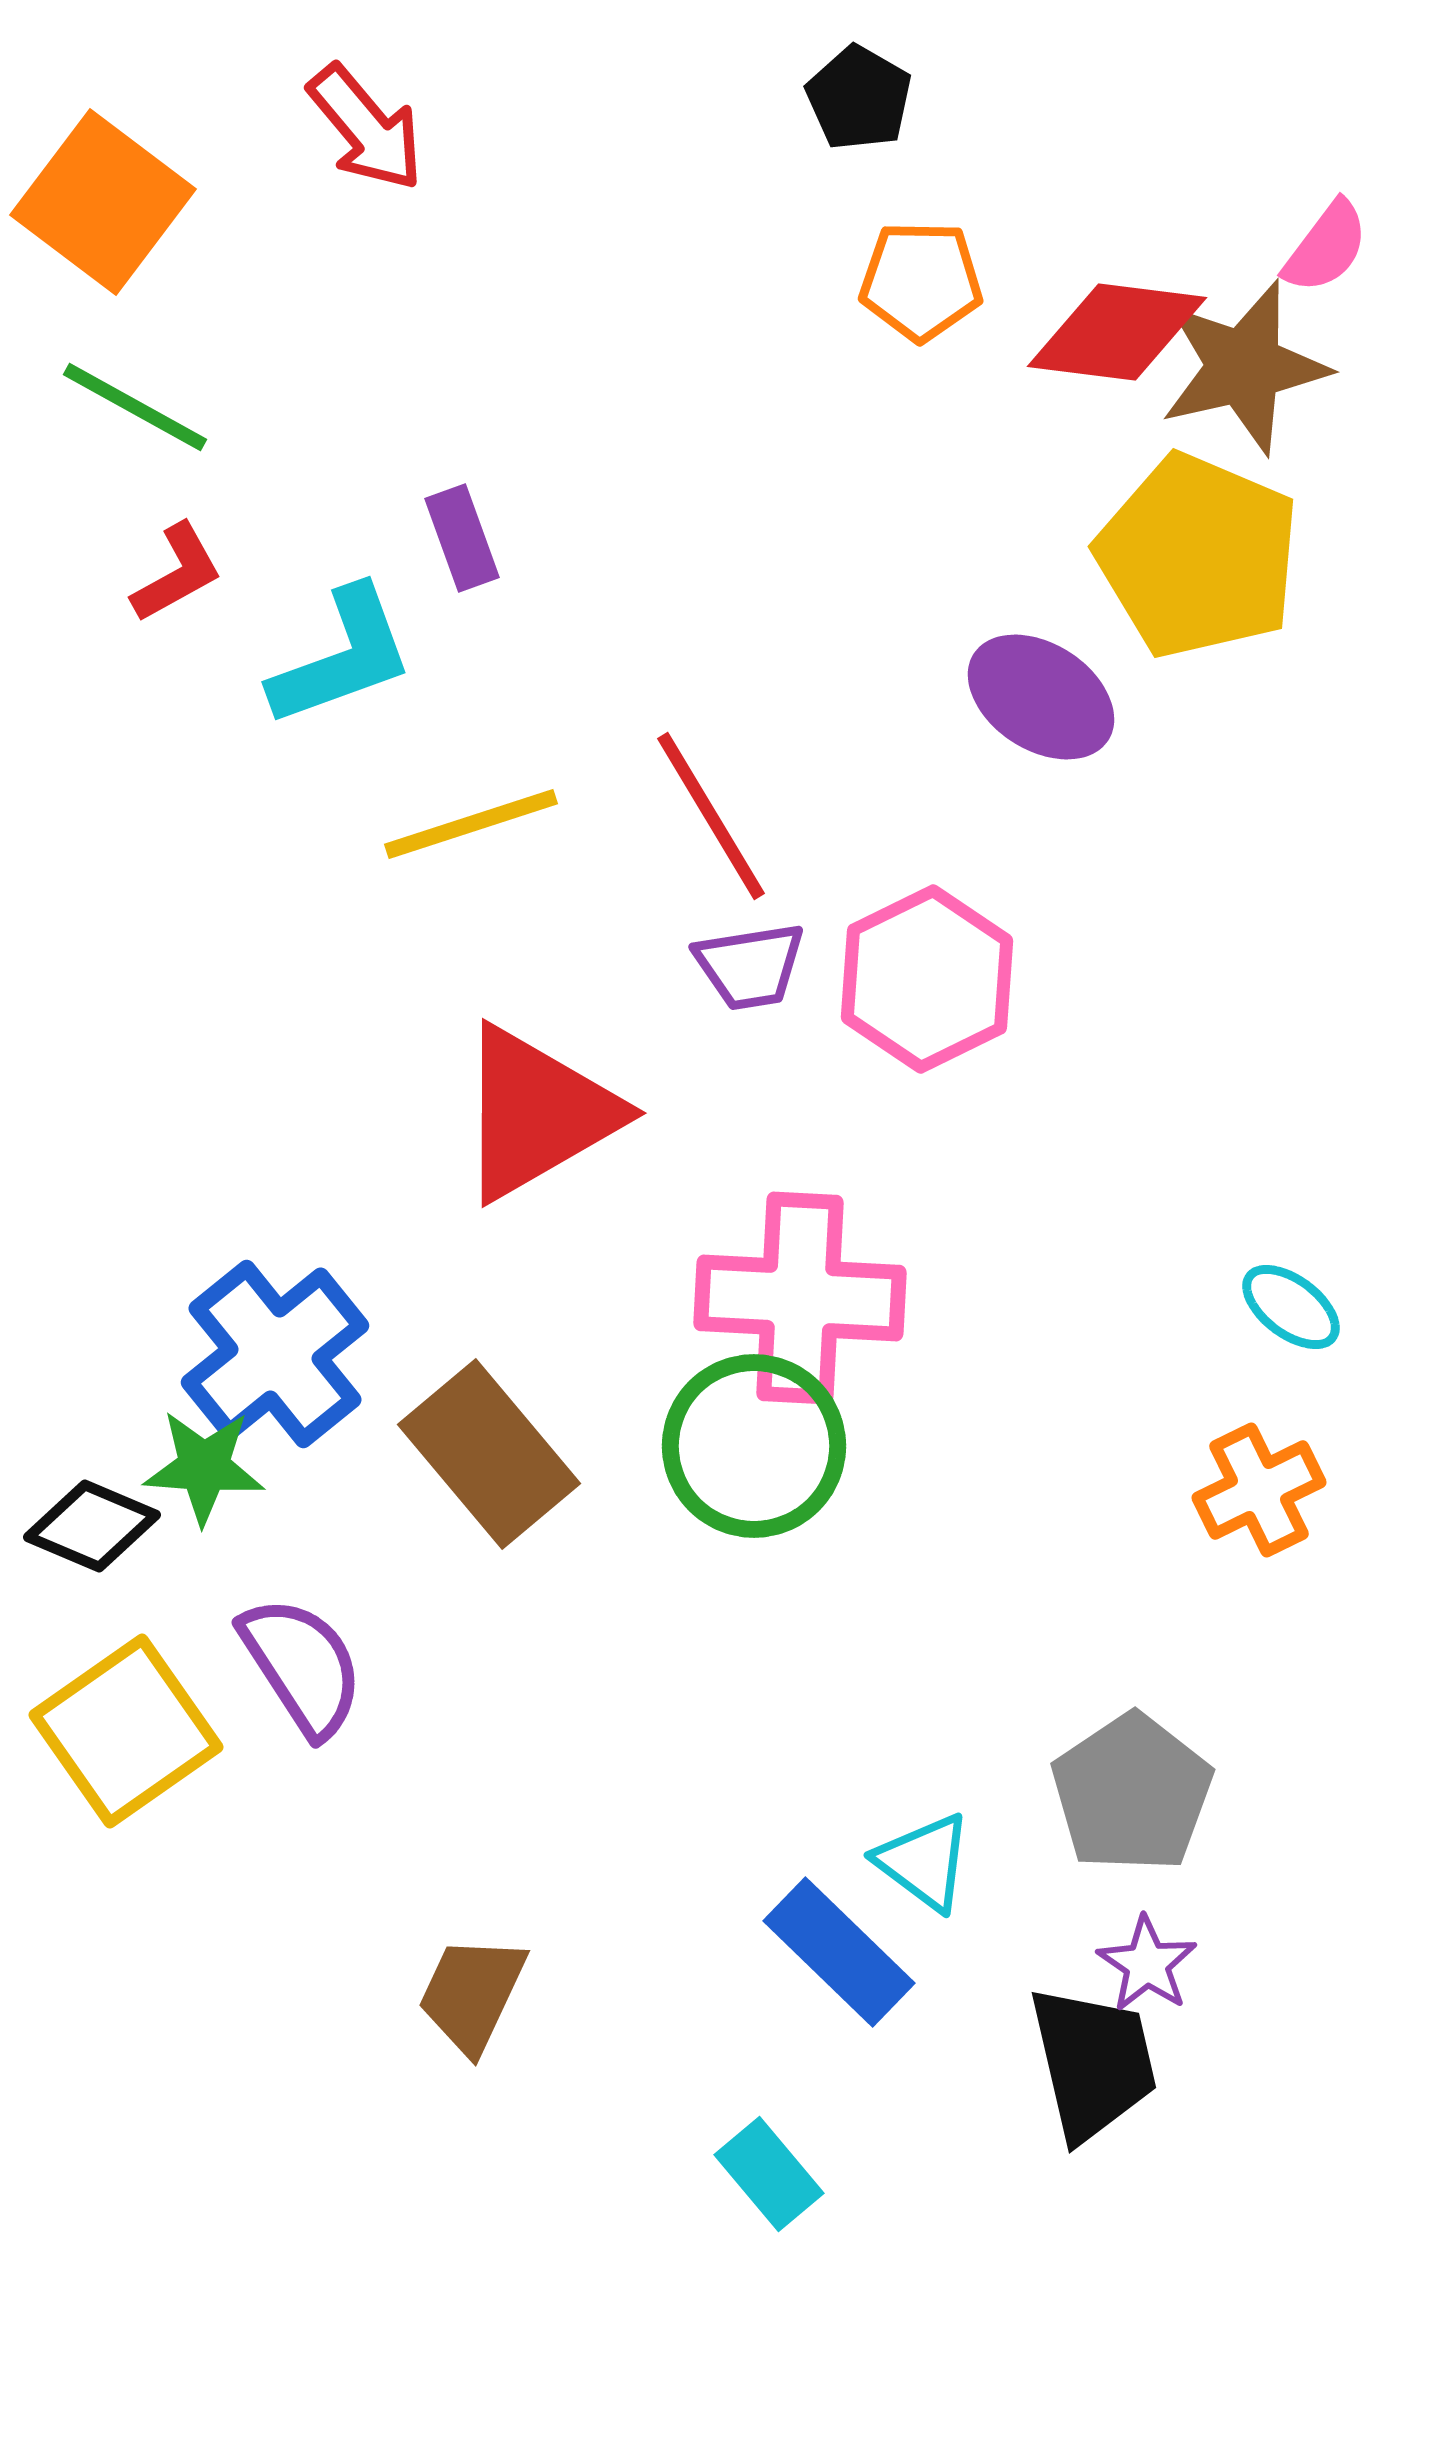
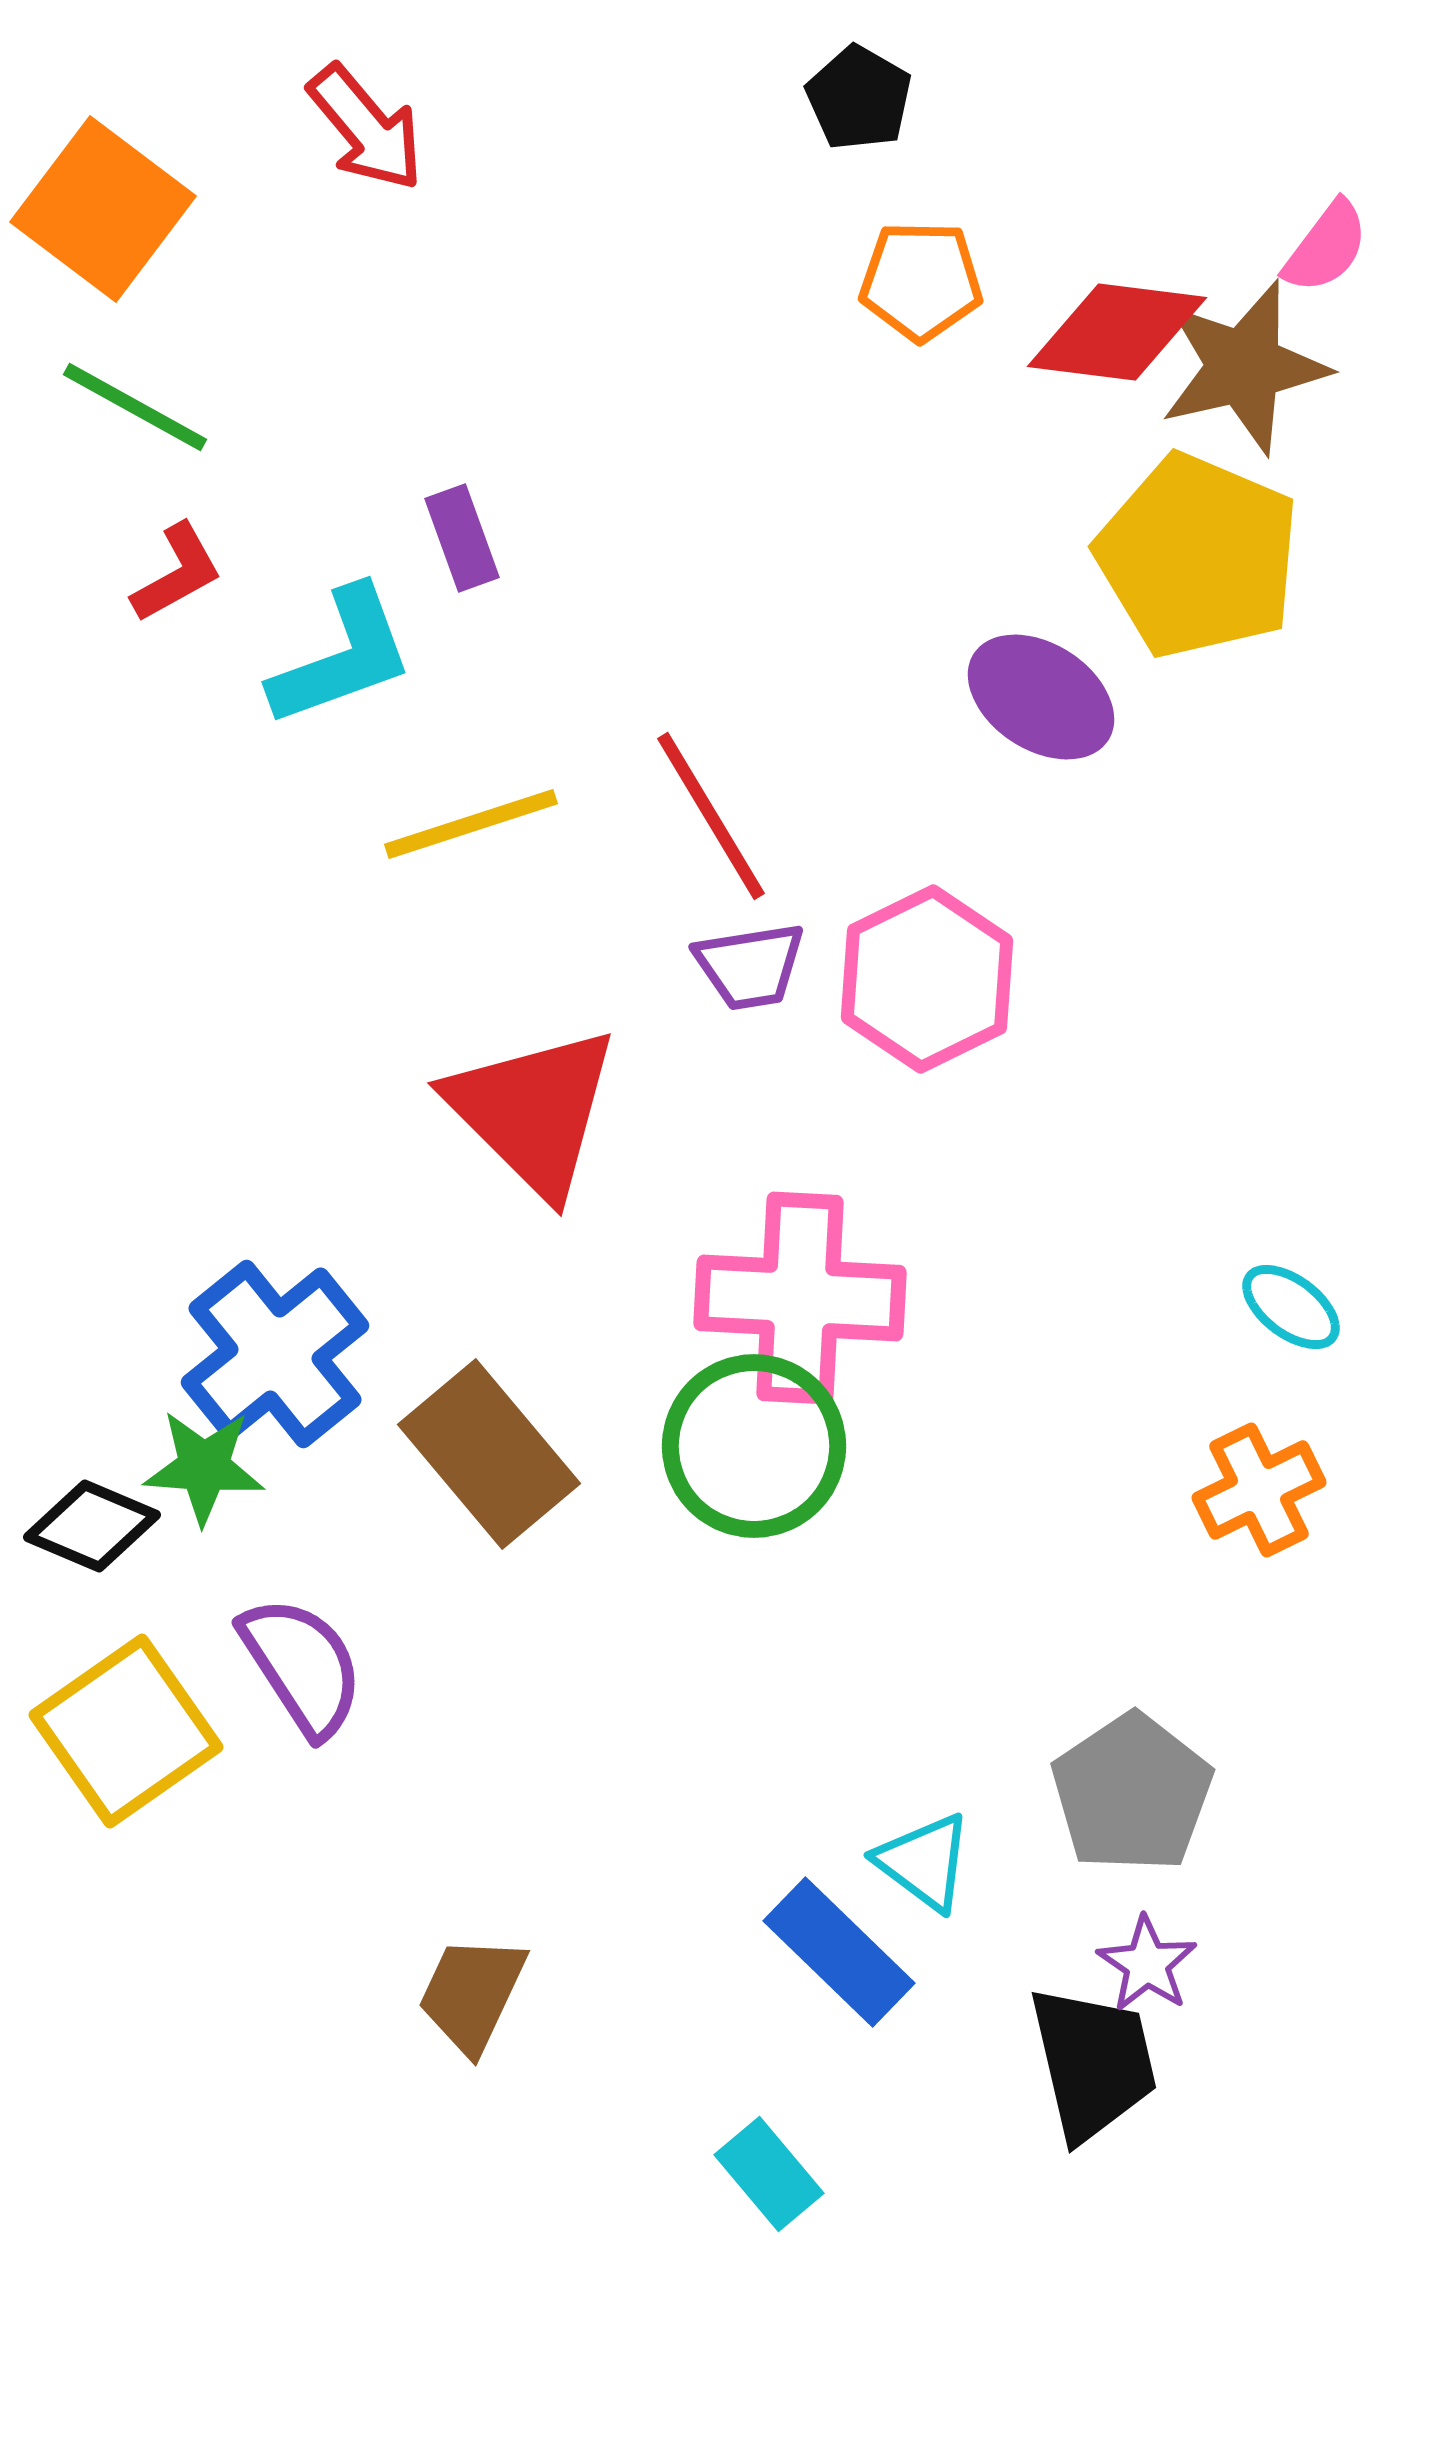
orange square: moved 7 px down
red triangle: moved 4 px left, 2 px up; rotated 45 degrees counterclockwise
